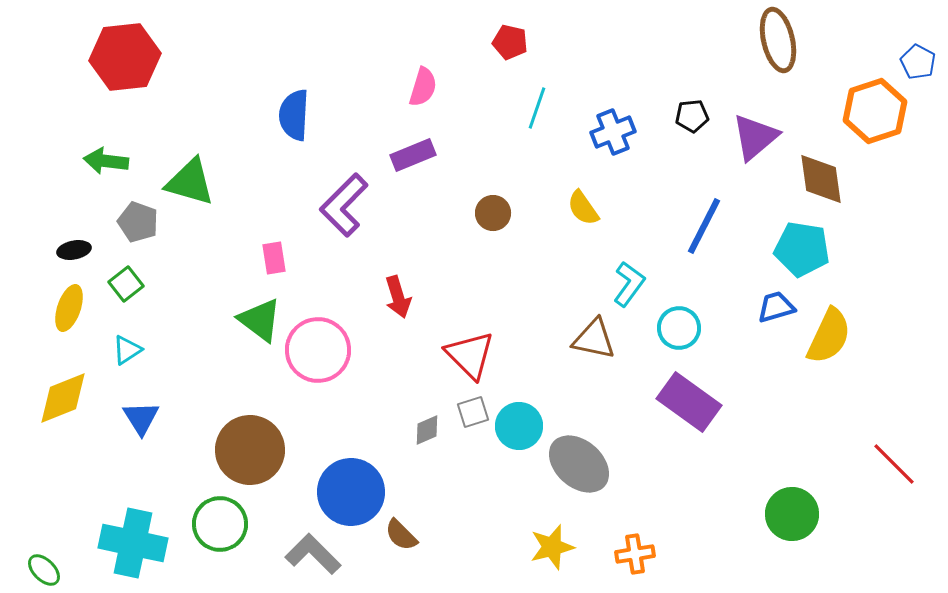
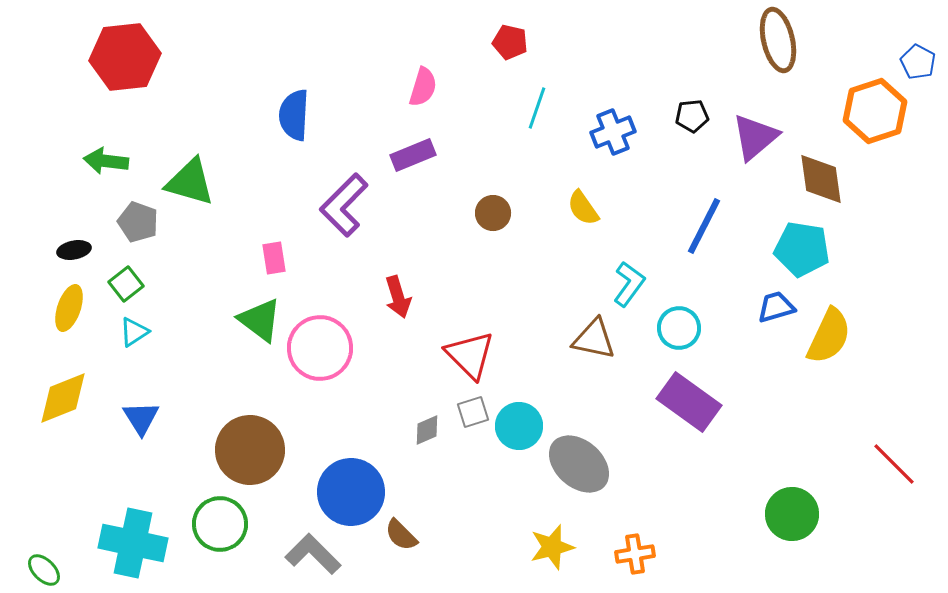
cyan triangle at (127, 350): moved 7 px right, 18 px up
pink circle at (318, 350): moved 2 px right, 2 px up
